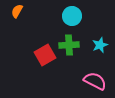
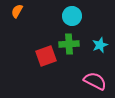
green cross: moved 1 px up
red square: moved 1 px right, 1 px down; rotated 10 degrees clockwise
